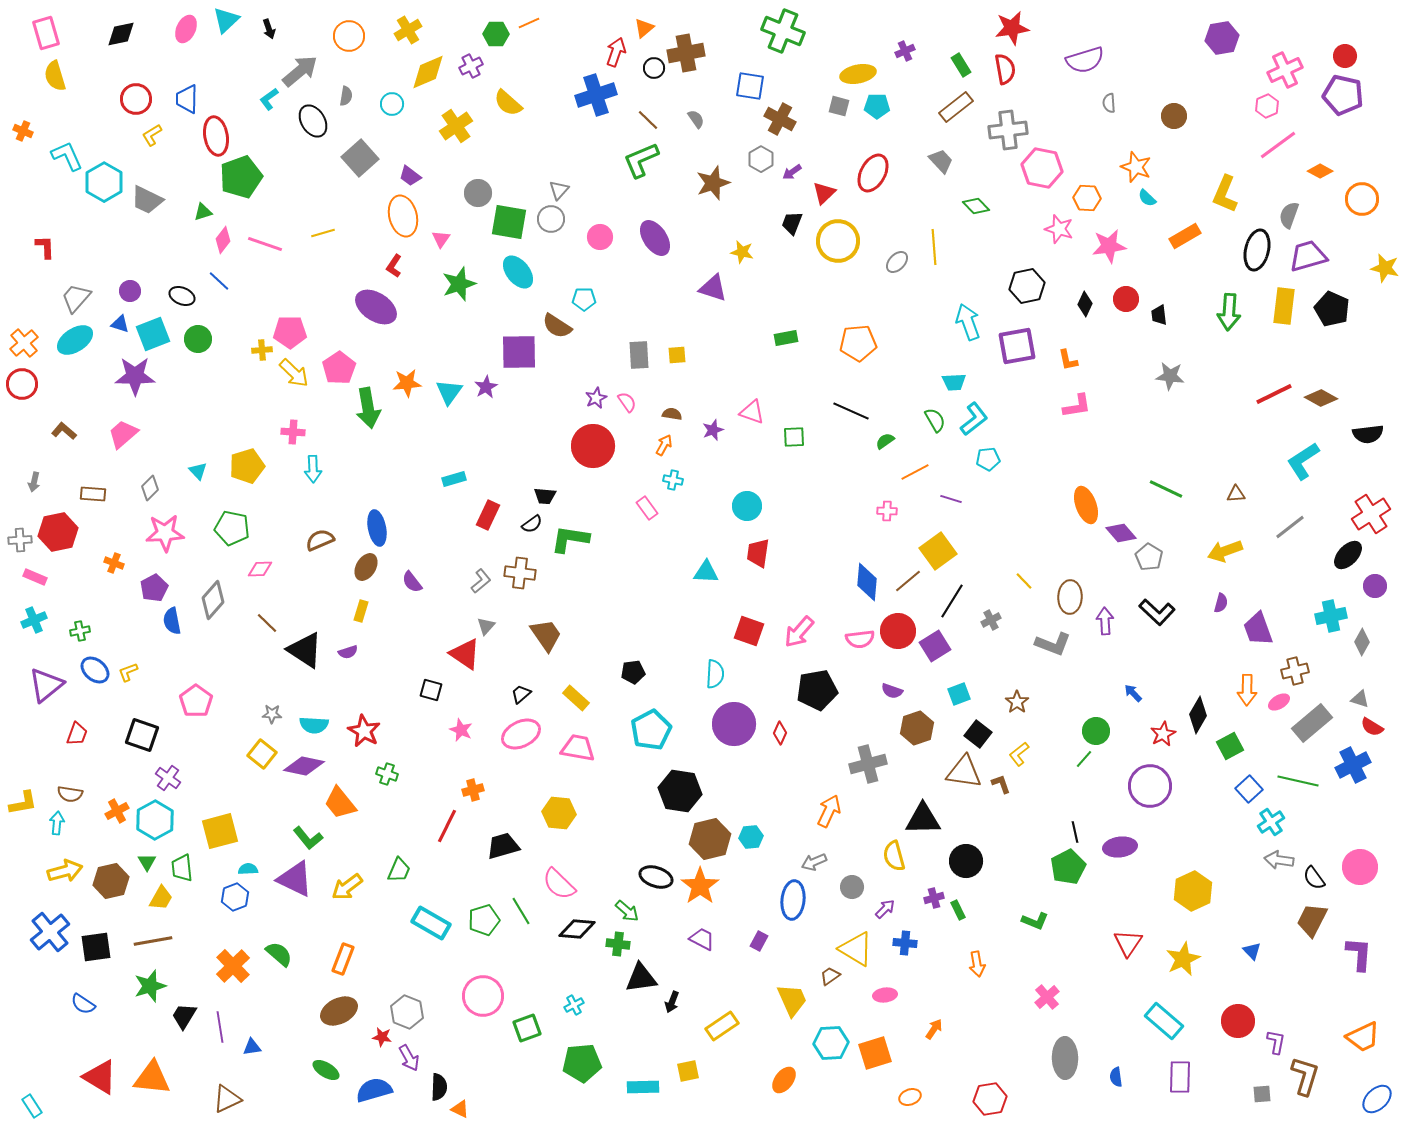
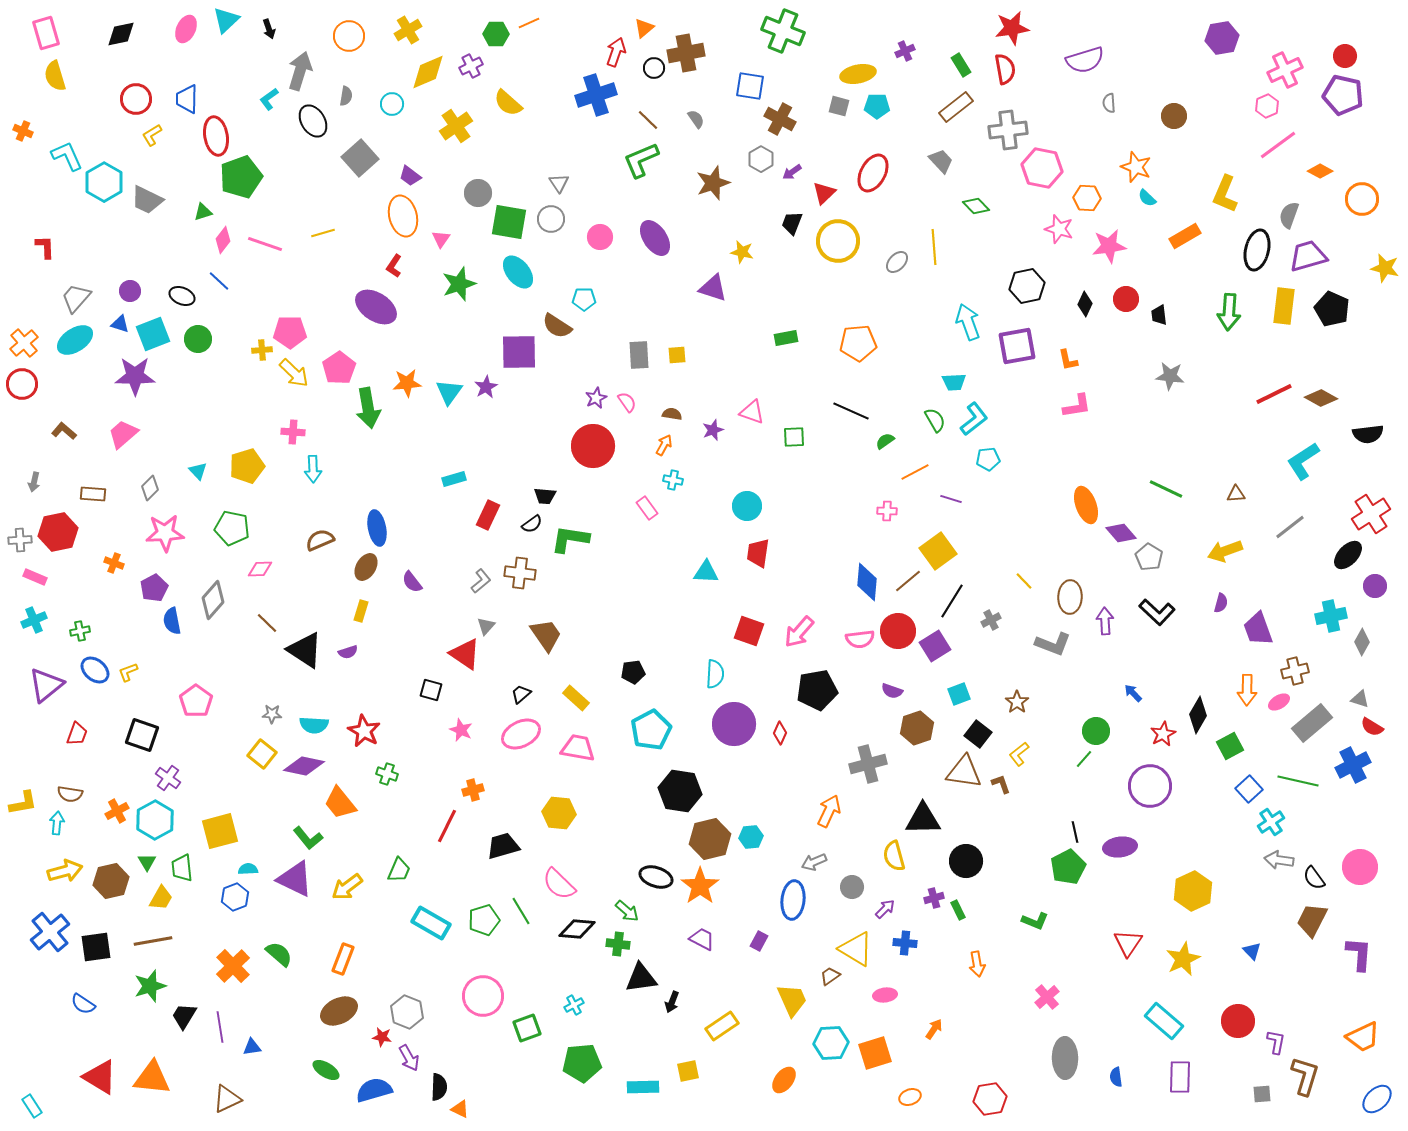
gray arrow at (300, 71): rotated 33 degrees counterclockwise
gray triangle at (559, 190): moved 7 px up; rotated 15 degrees counterclockwise
